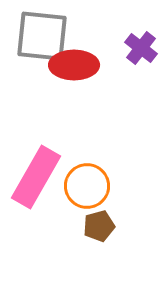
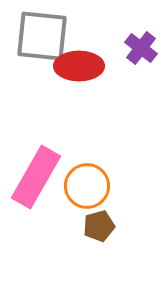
red ellipse: moved 5 px right, 1 px down
